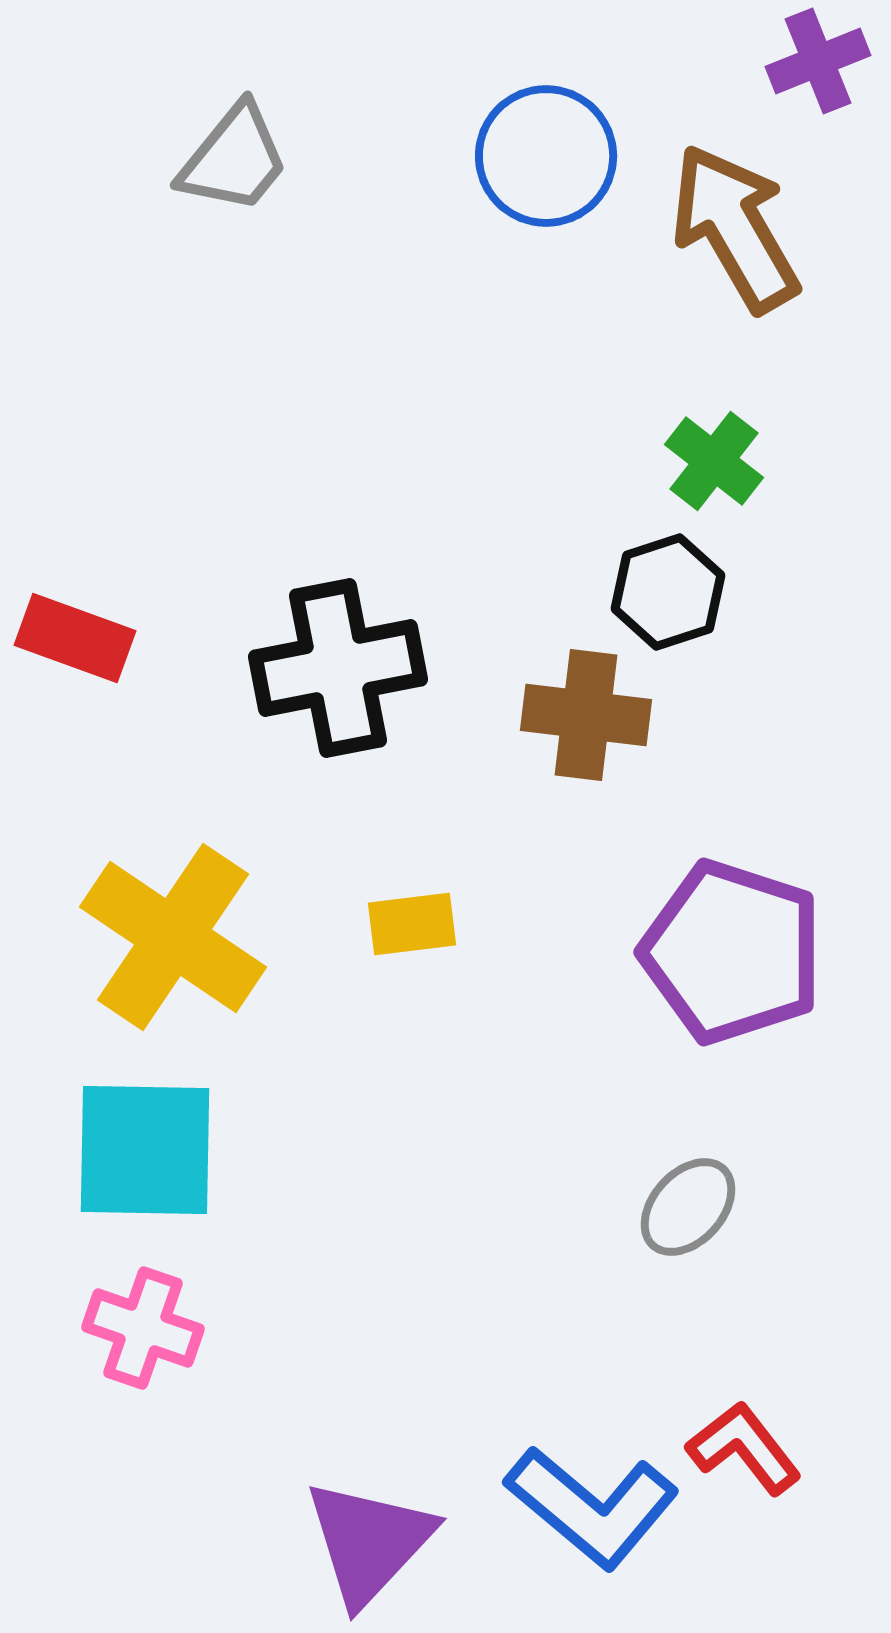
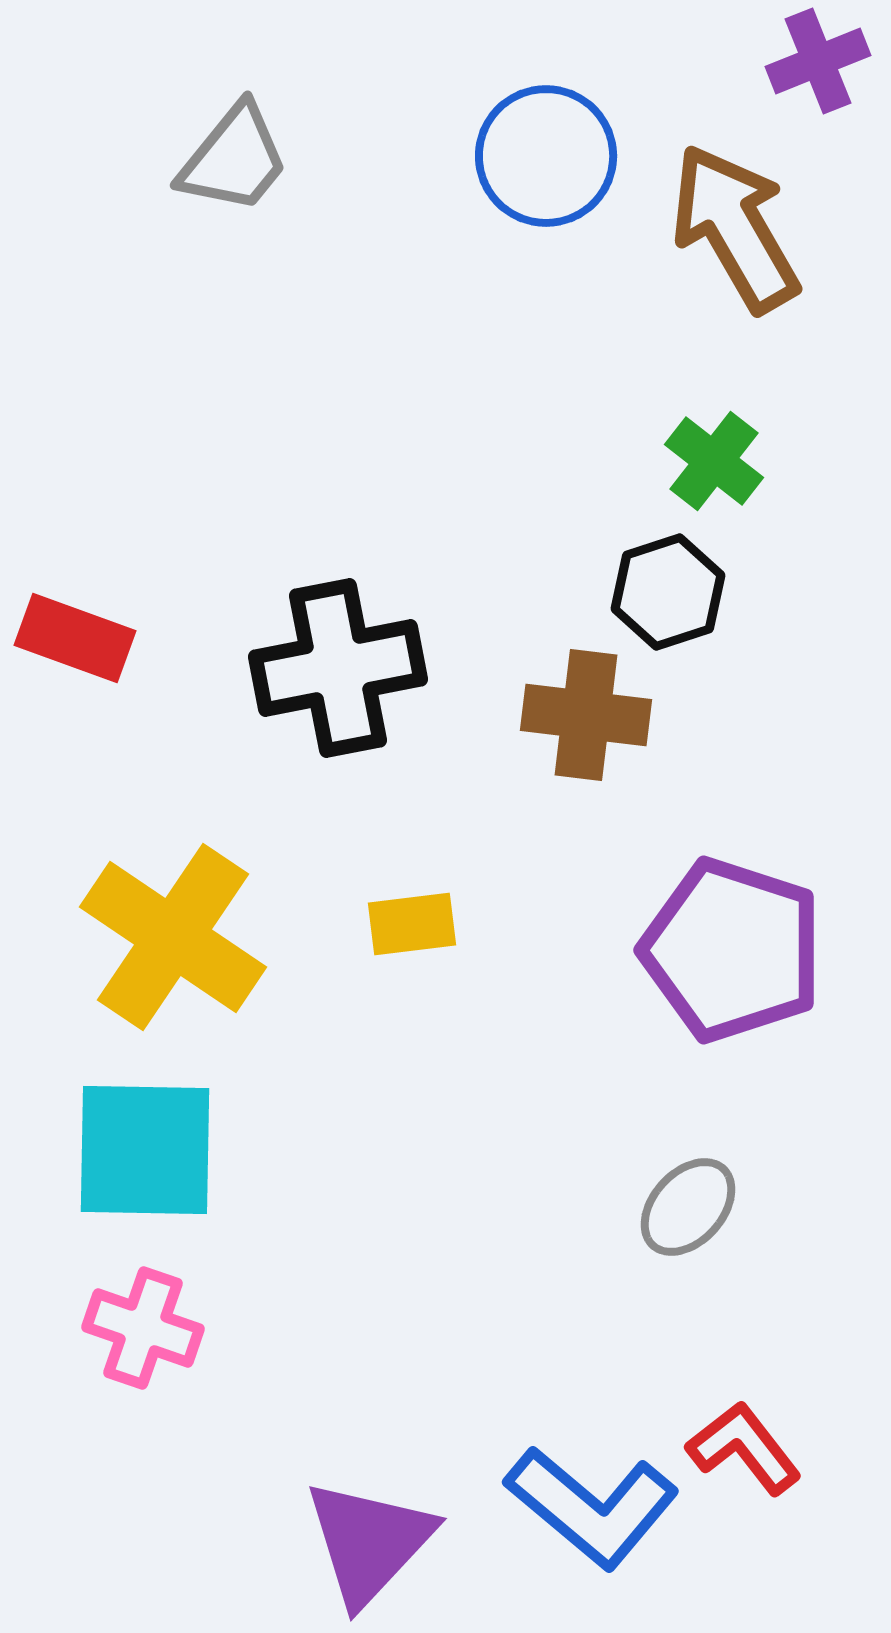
purple pentagon: moved 2 px up
